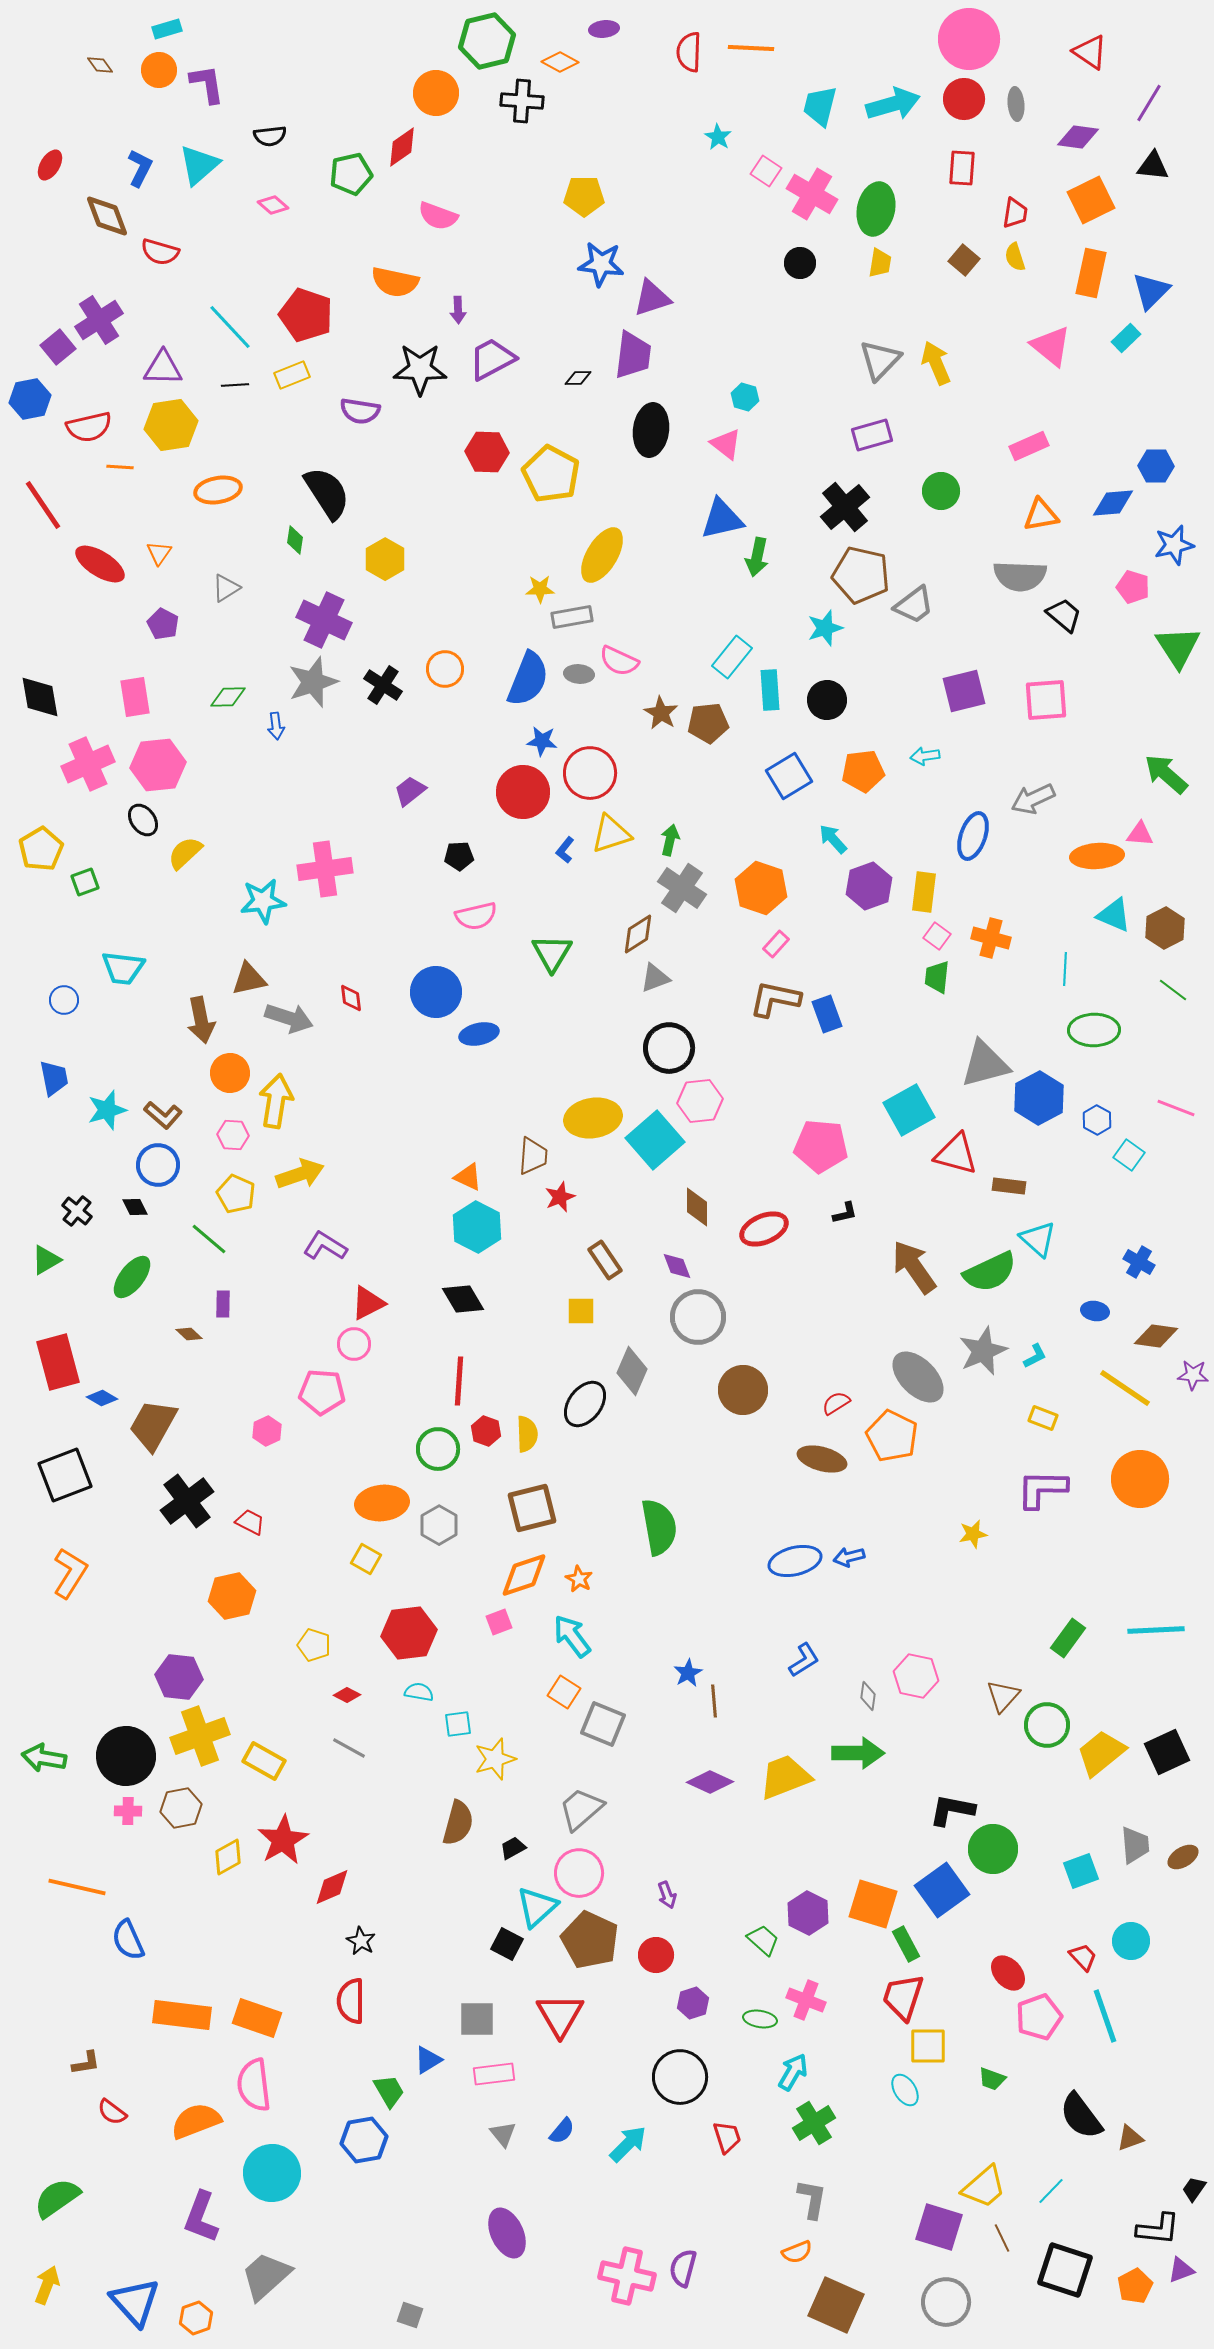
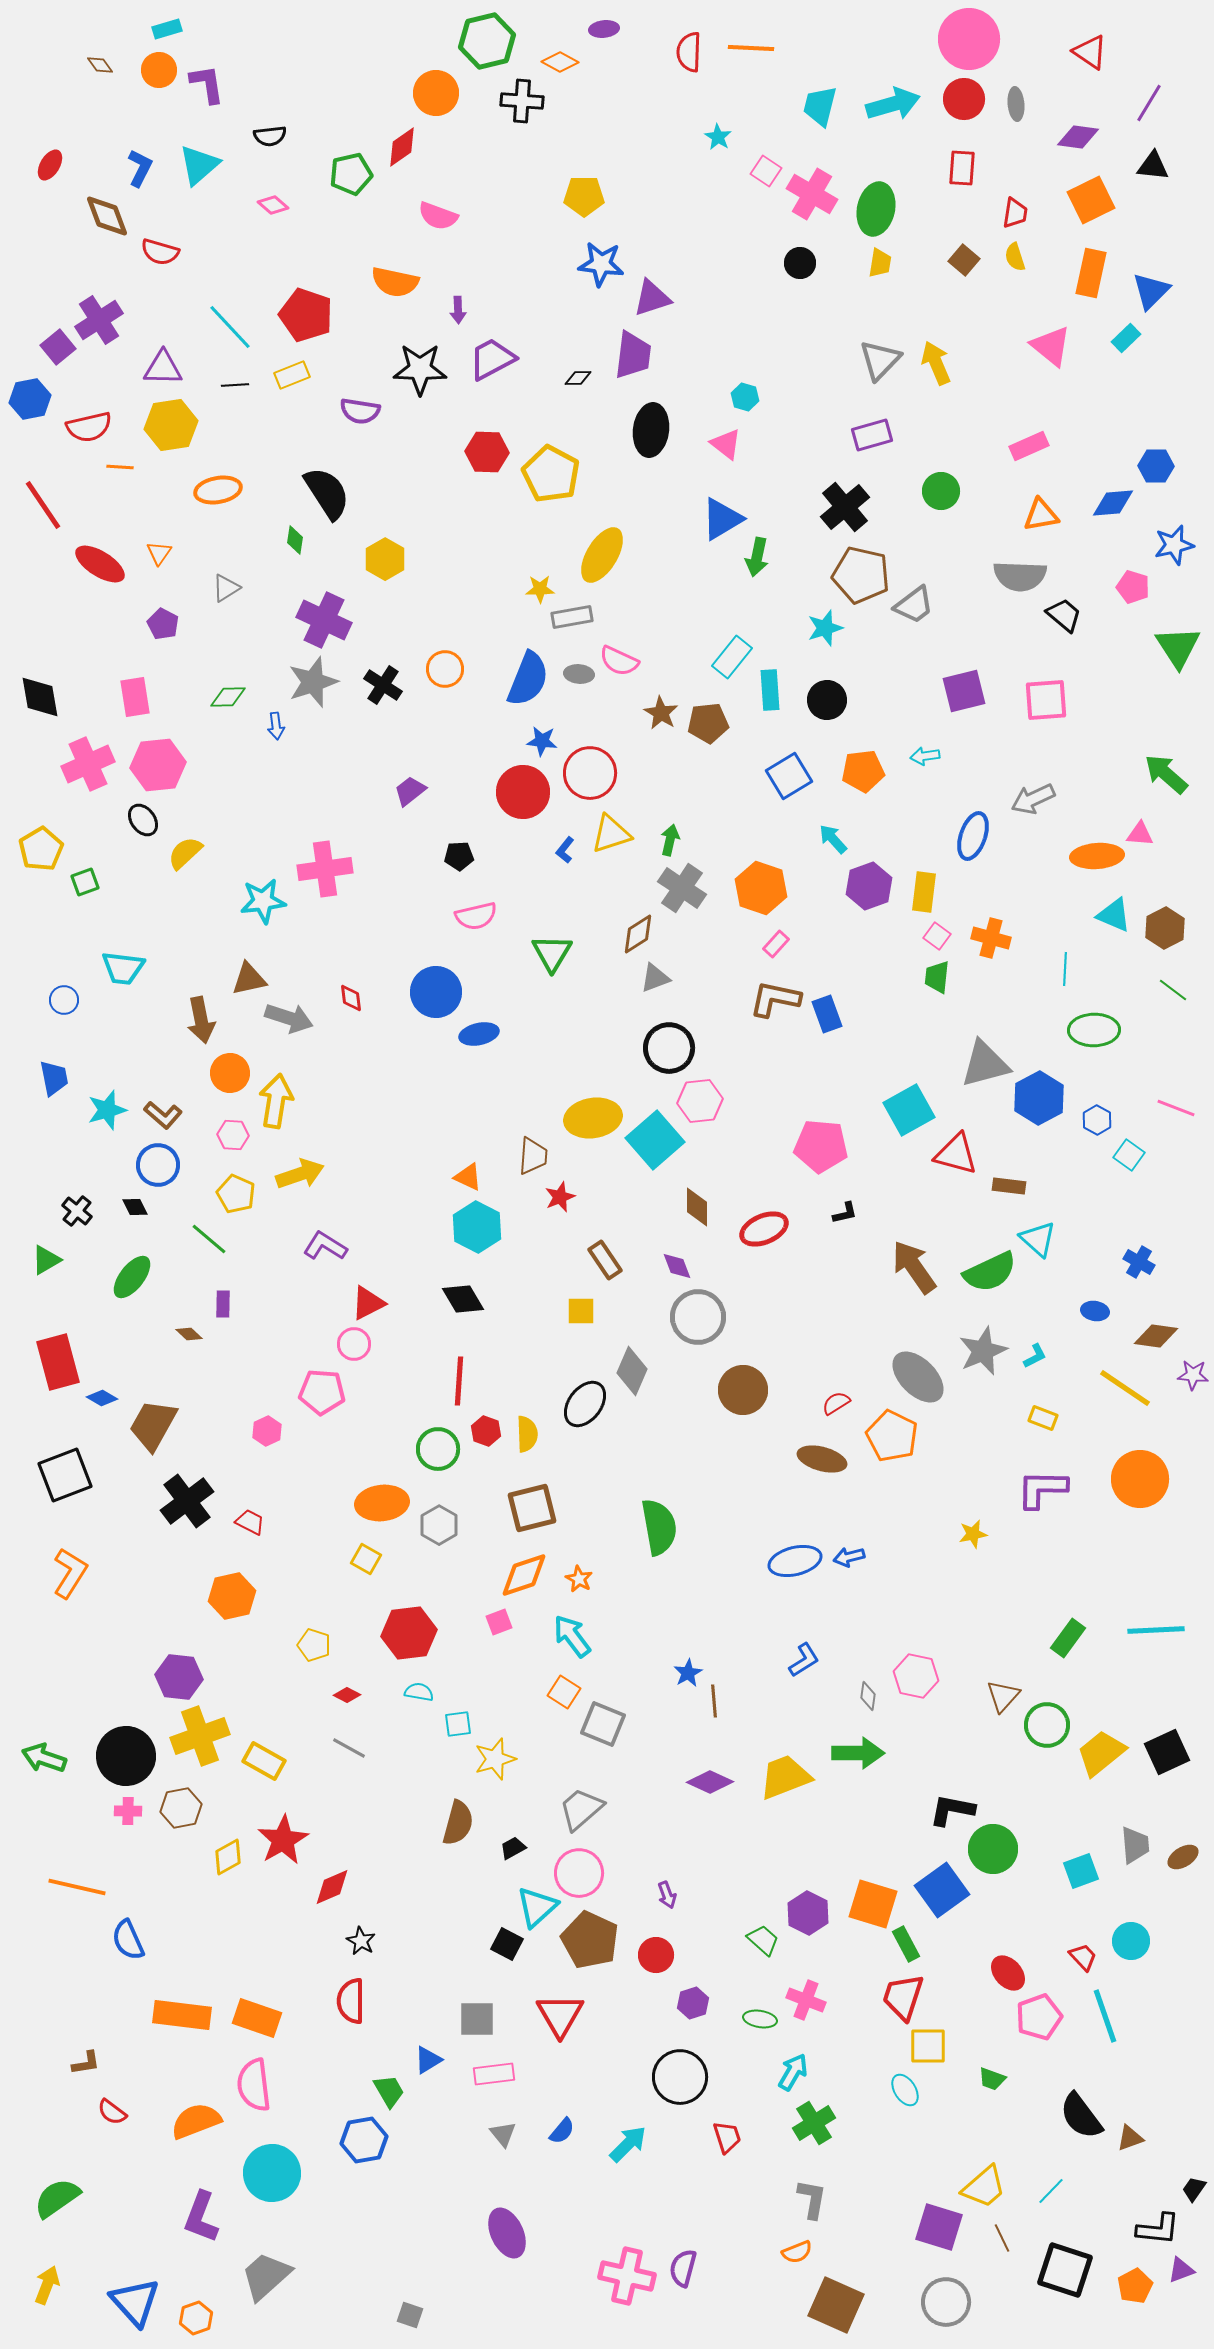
blue triangle at (722, 519): rotated 18 degrees counterclockwise
green arrow at (44, 1758): rotated 9 degrees clockwise
